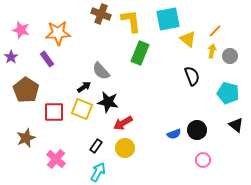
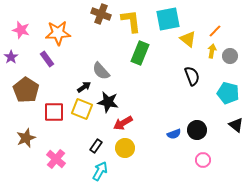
cyan arrow: moved 2 px right, 1 px up
